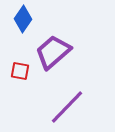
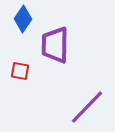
purple trapezoid: moved 2 px right, 7 px up; rotated 48 degrees counterclockwise
purple line: moved 20 px right
